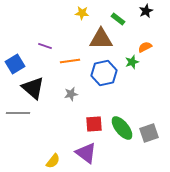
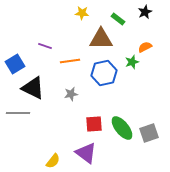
black star: moved 1 px left, 1 px down
black triangle: rotated 15 degrees counterclockwise
